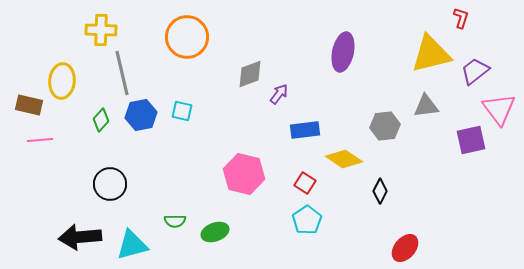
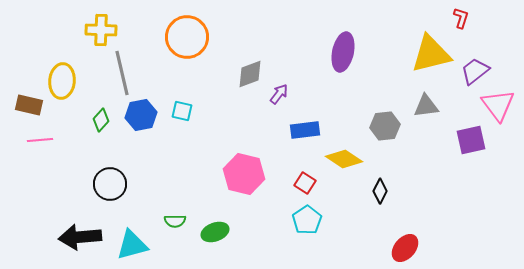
pink triangle: moved 1 px left, 4 px up
